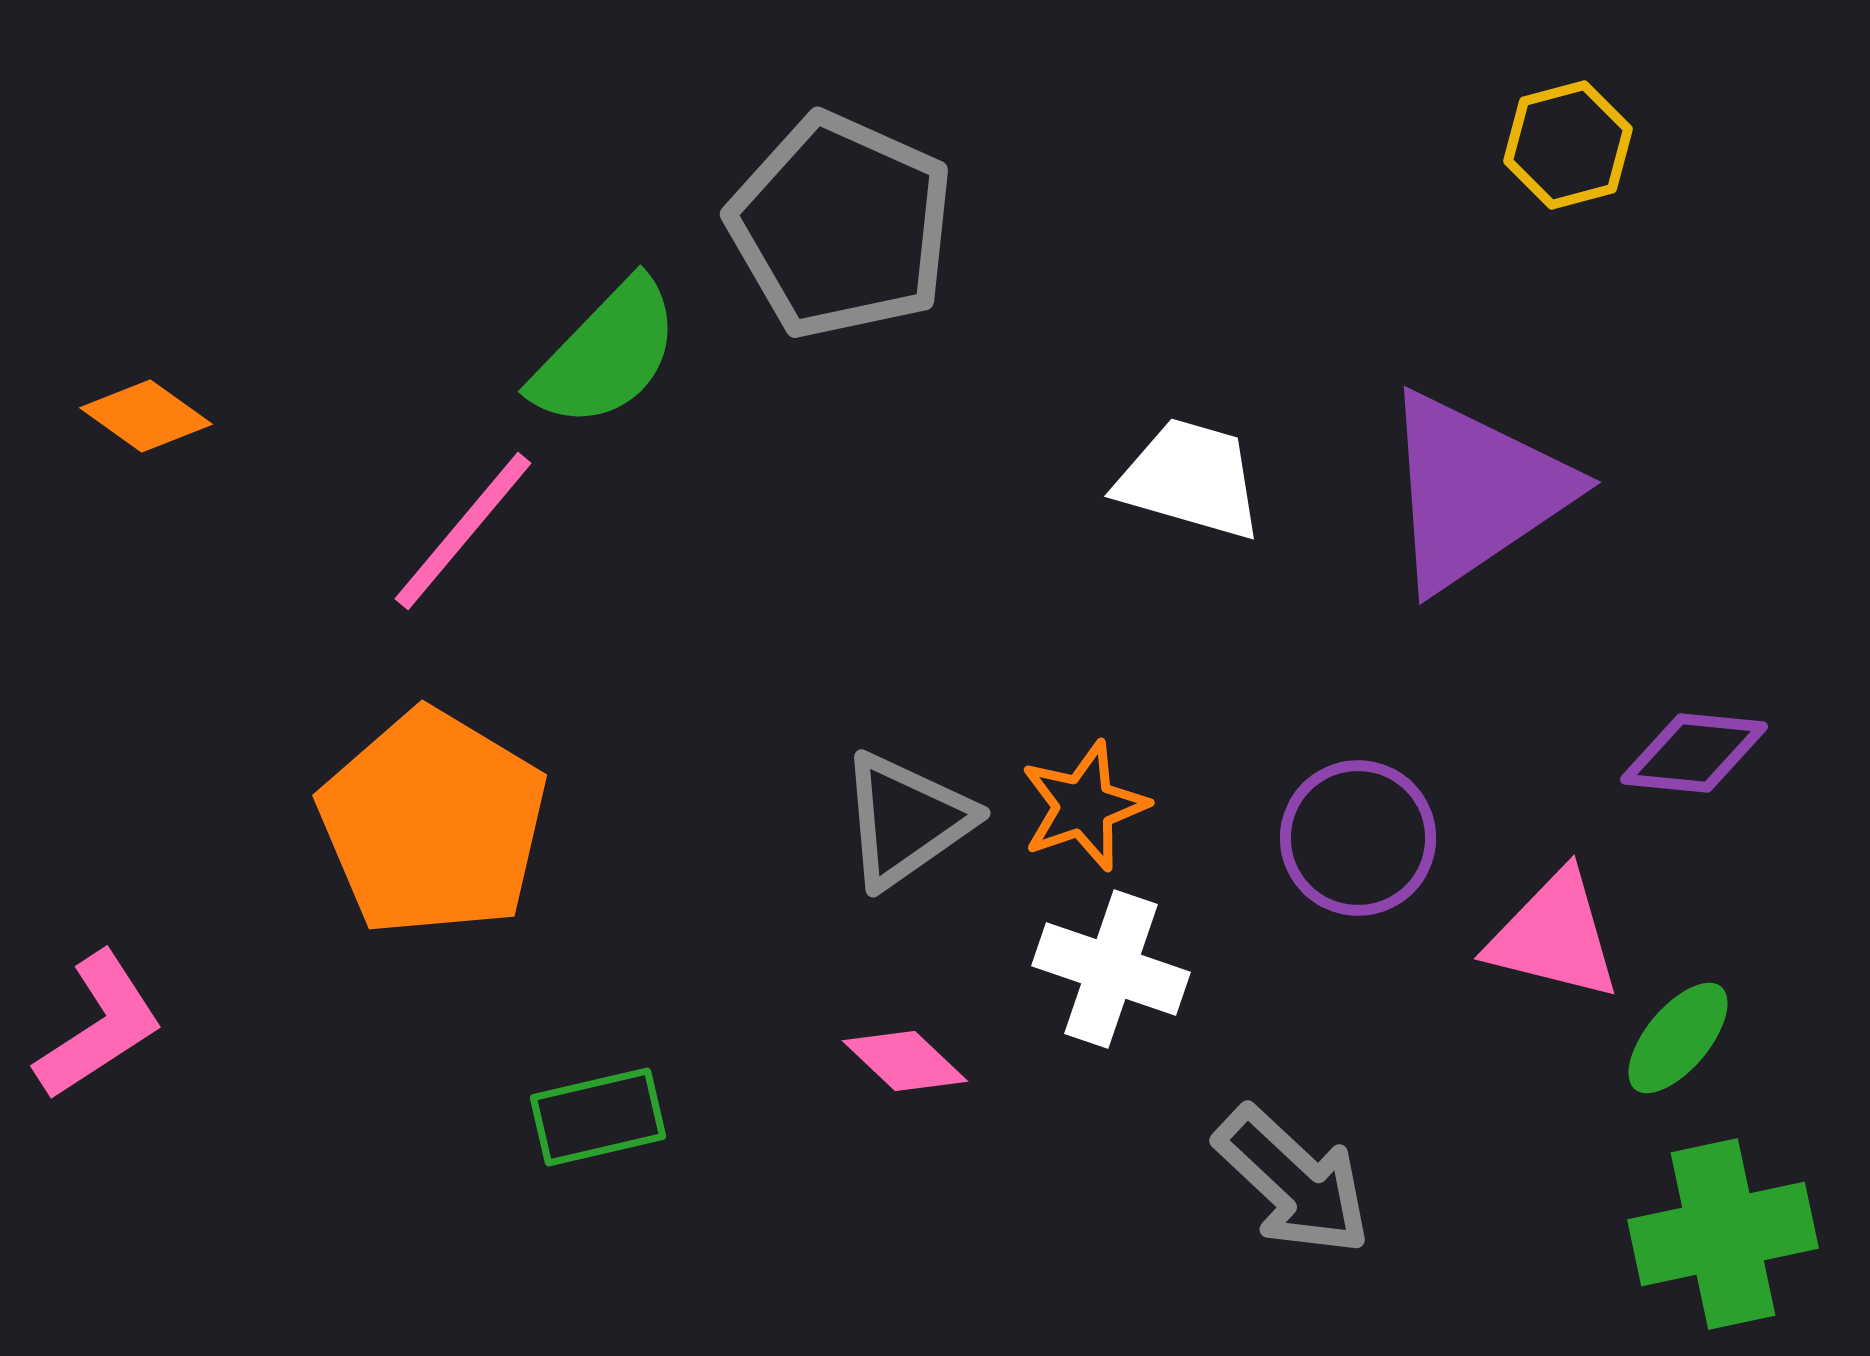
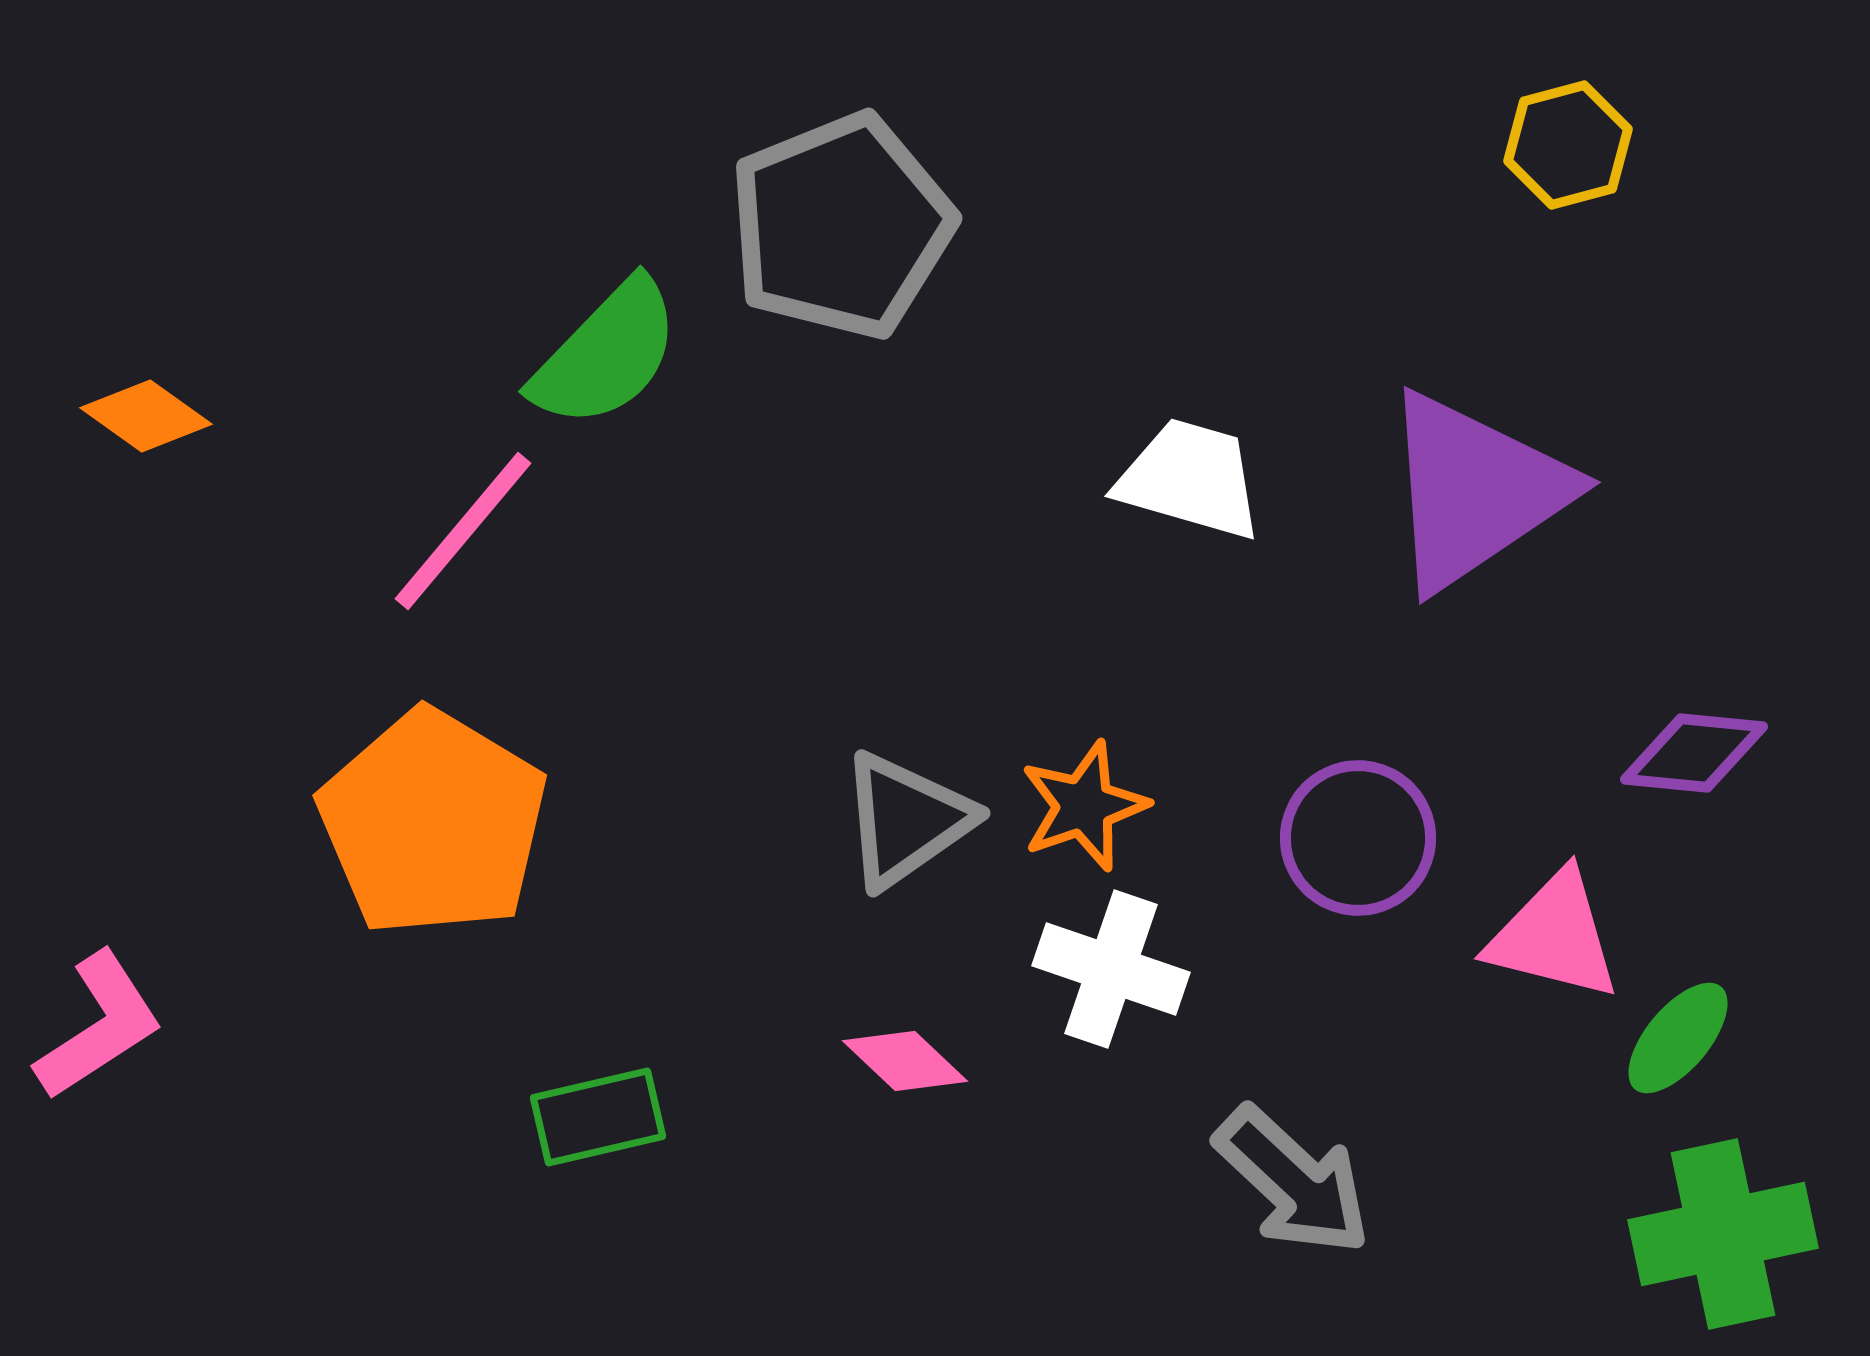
gray pentagon: rotated 26 degrees clockwise
